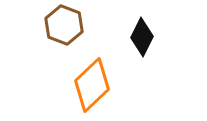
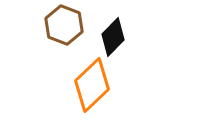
black diamond: moved 29 px left; rotated 18 degrees clockwise
